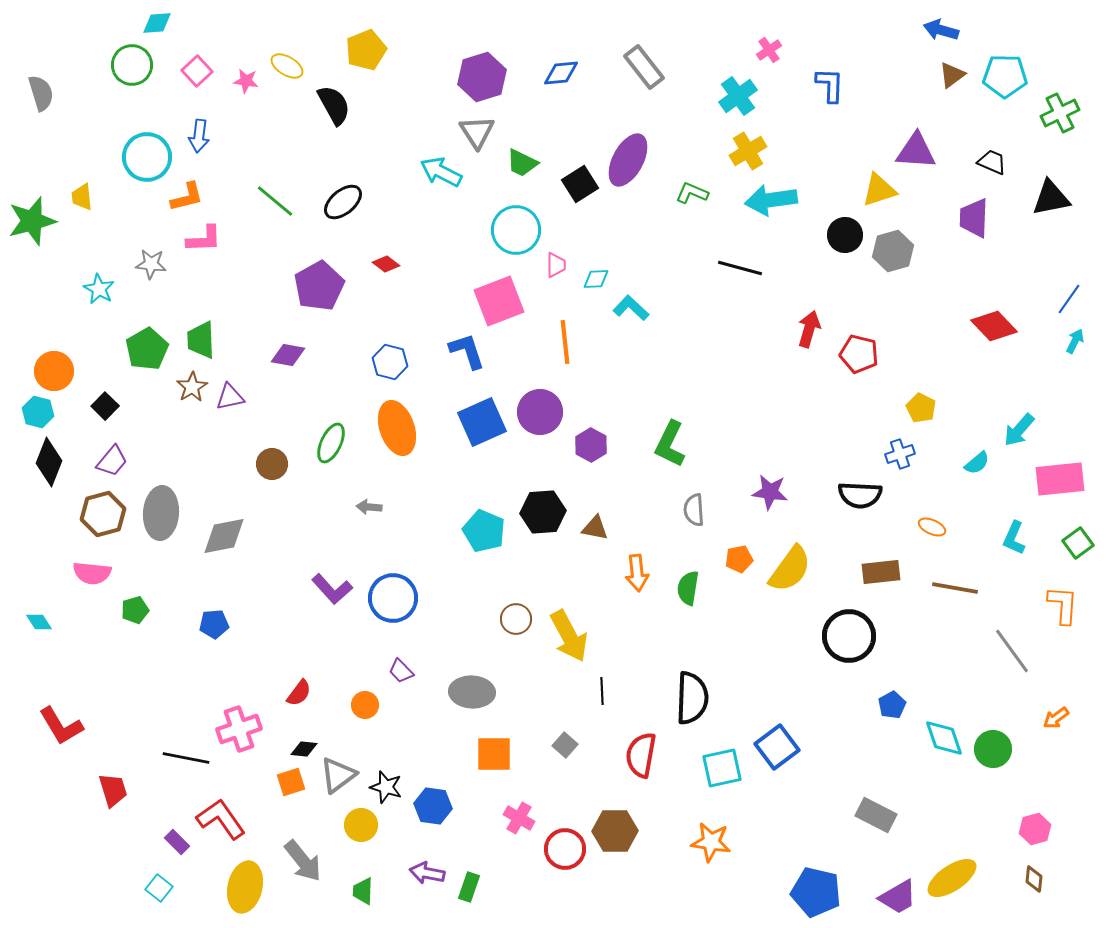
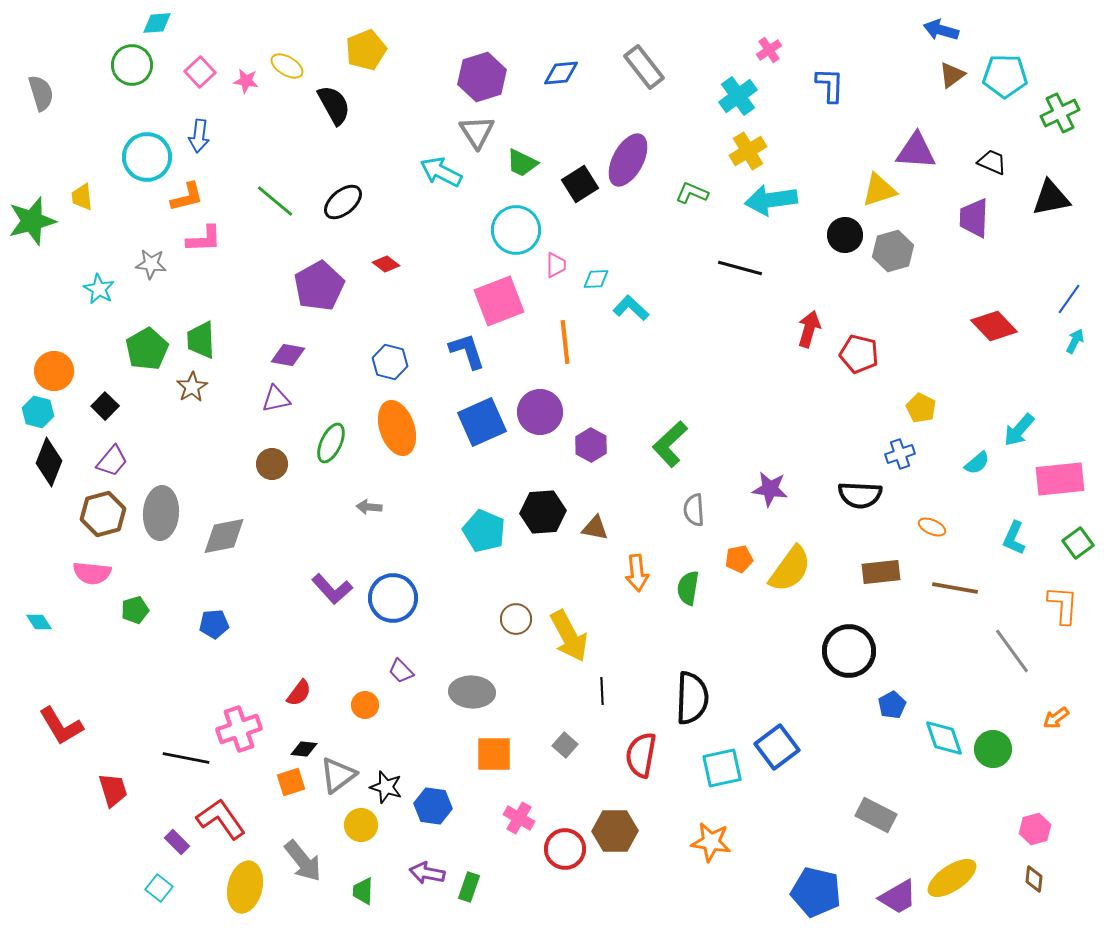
pink square at (197, 71): moved 3 px right, 1 px down
purple triangle at (230, 397): moved 46 px right, 2 px down
green L-shape at (670, 444): rotated 21 degrees clockwise
purple star at (770, 492): moved 3 px up
black circle at (849, 636): moved 15 px down
